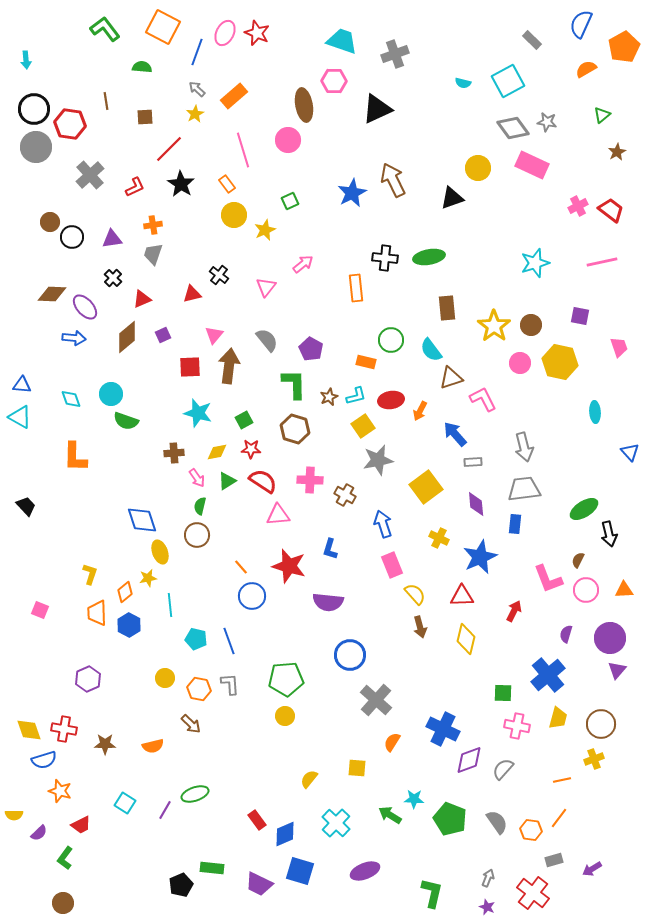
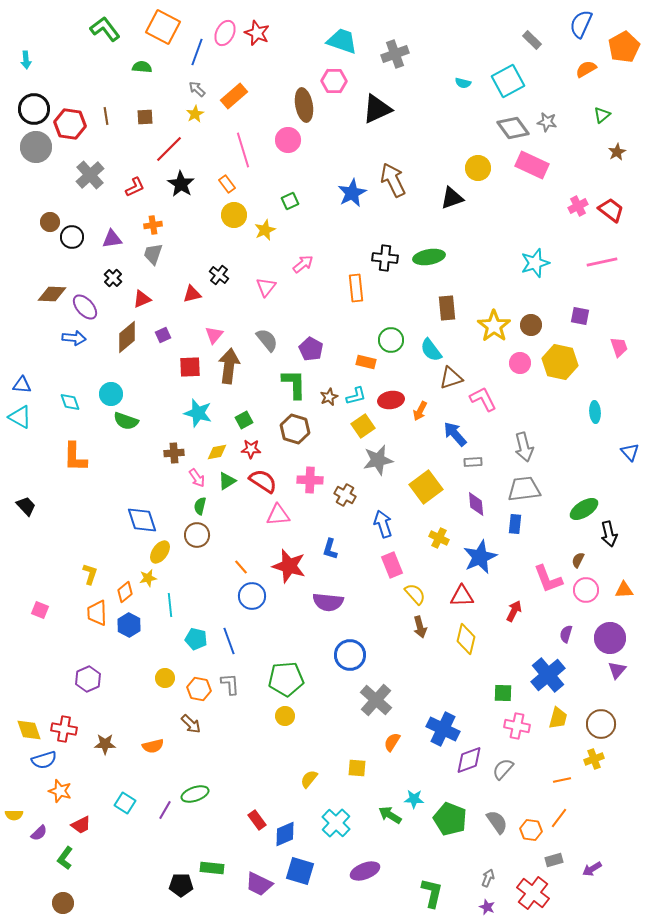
brown line at (106, 101): moved 15 px down
cyan diamond at (71, 399): moved 1 px left, 3 px down
yellow ellipse at (160, 552): rotated 55 degrees clockwise
black pentagon at (181, 885): rotated 25 degrees clockwise
